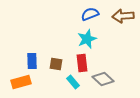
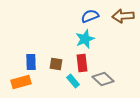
blue semicircle: moved 2 px down
cyan star: moved 2 px left
blue rectangle: moved 1 px left, 1 px down
cyan rectangle: moved 1 px up
